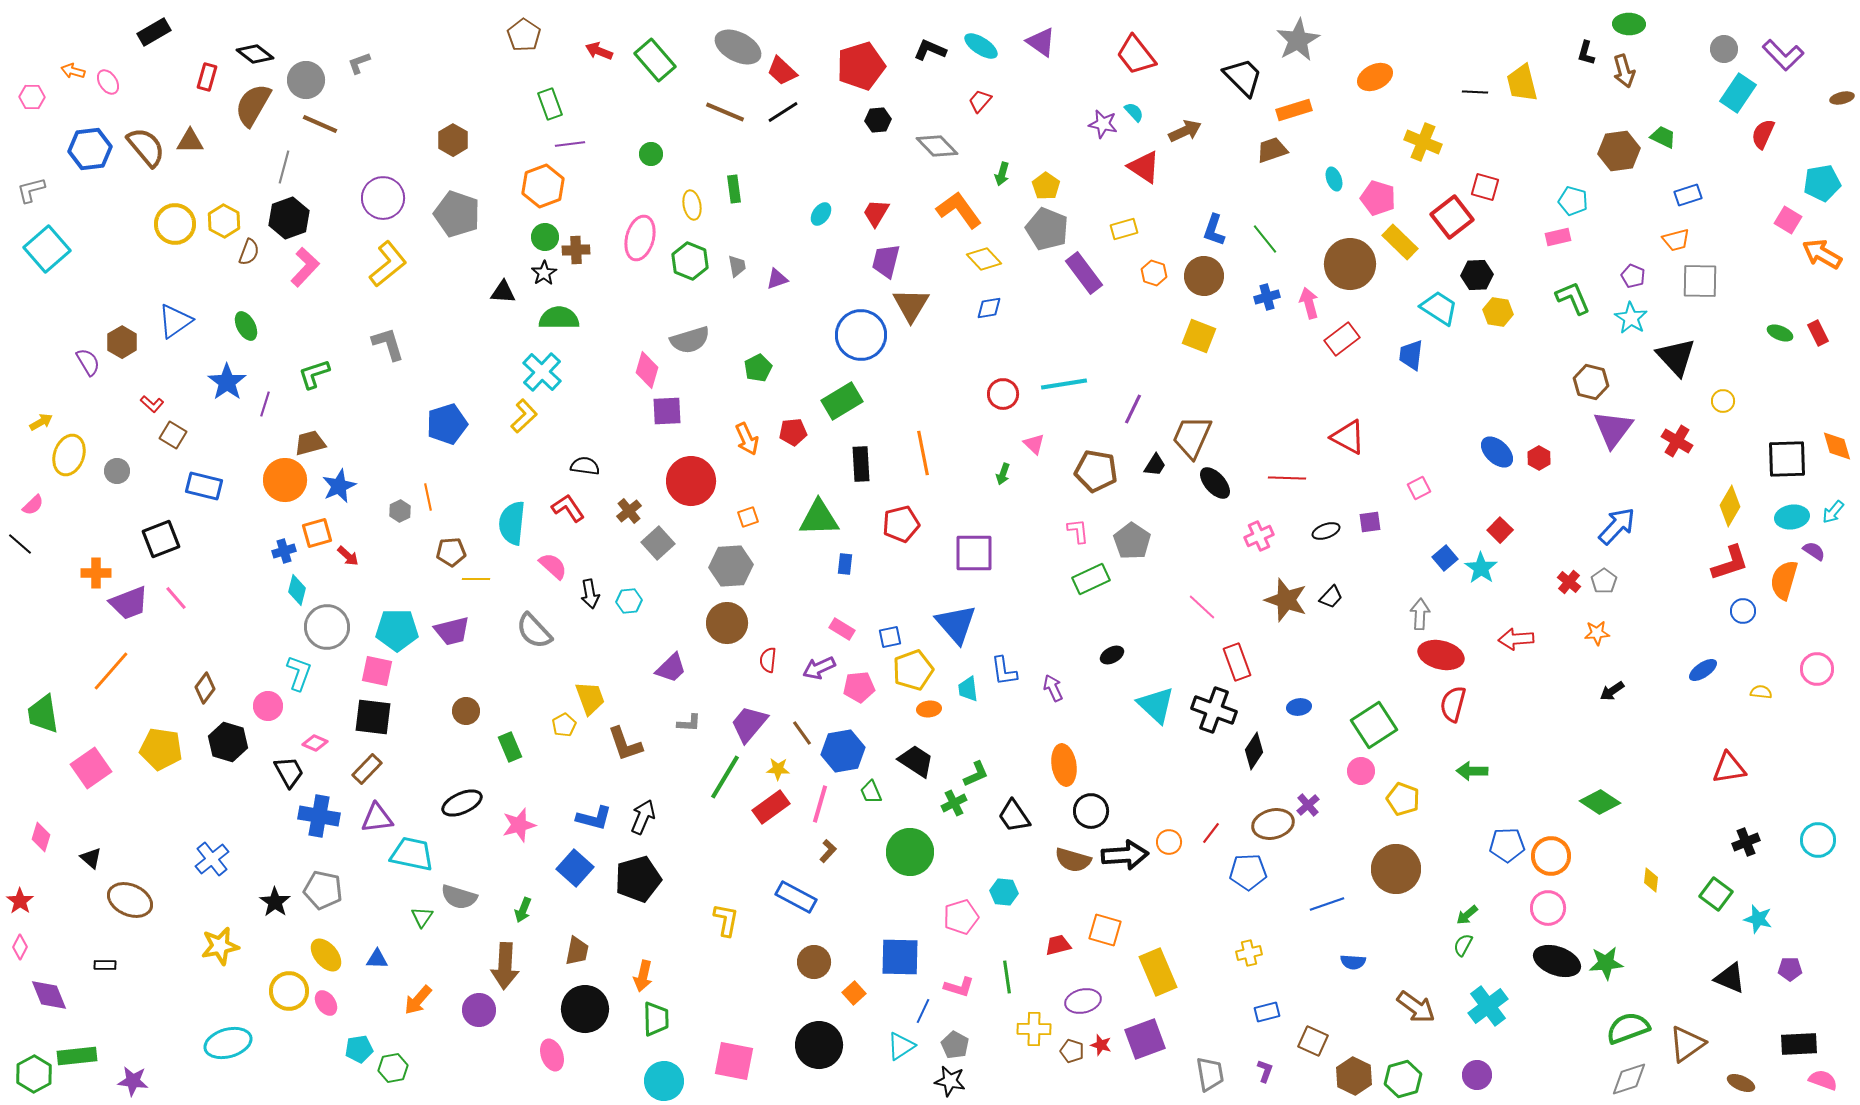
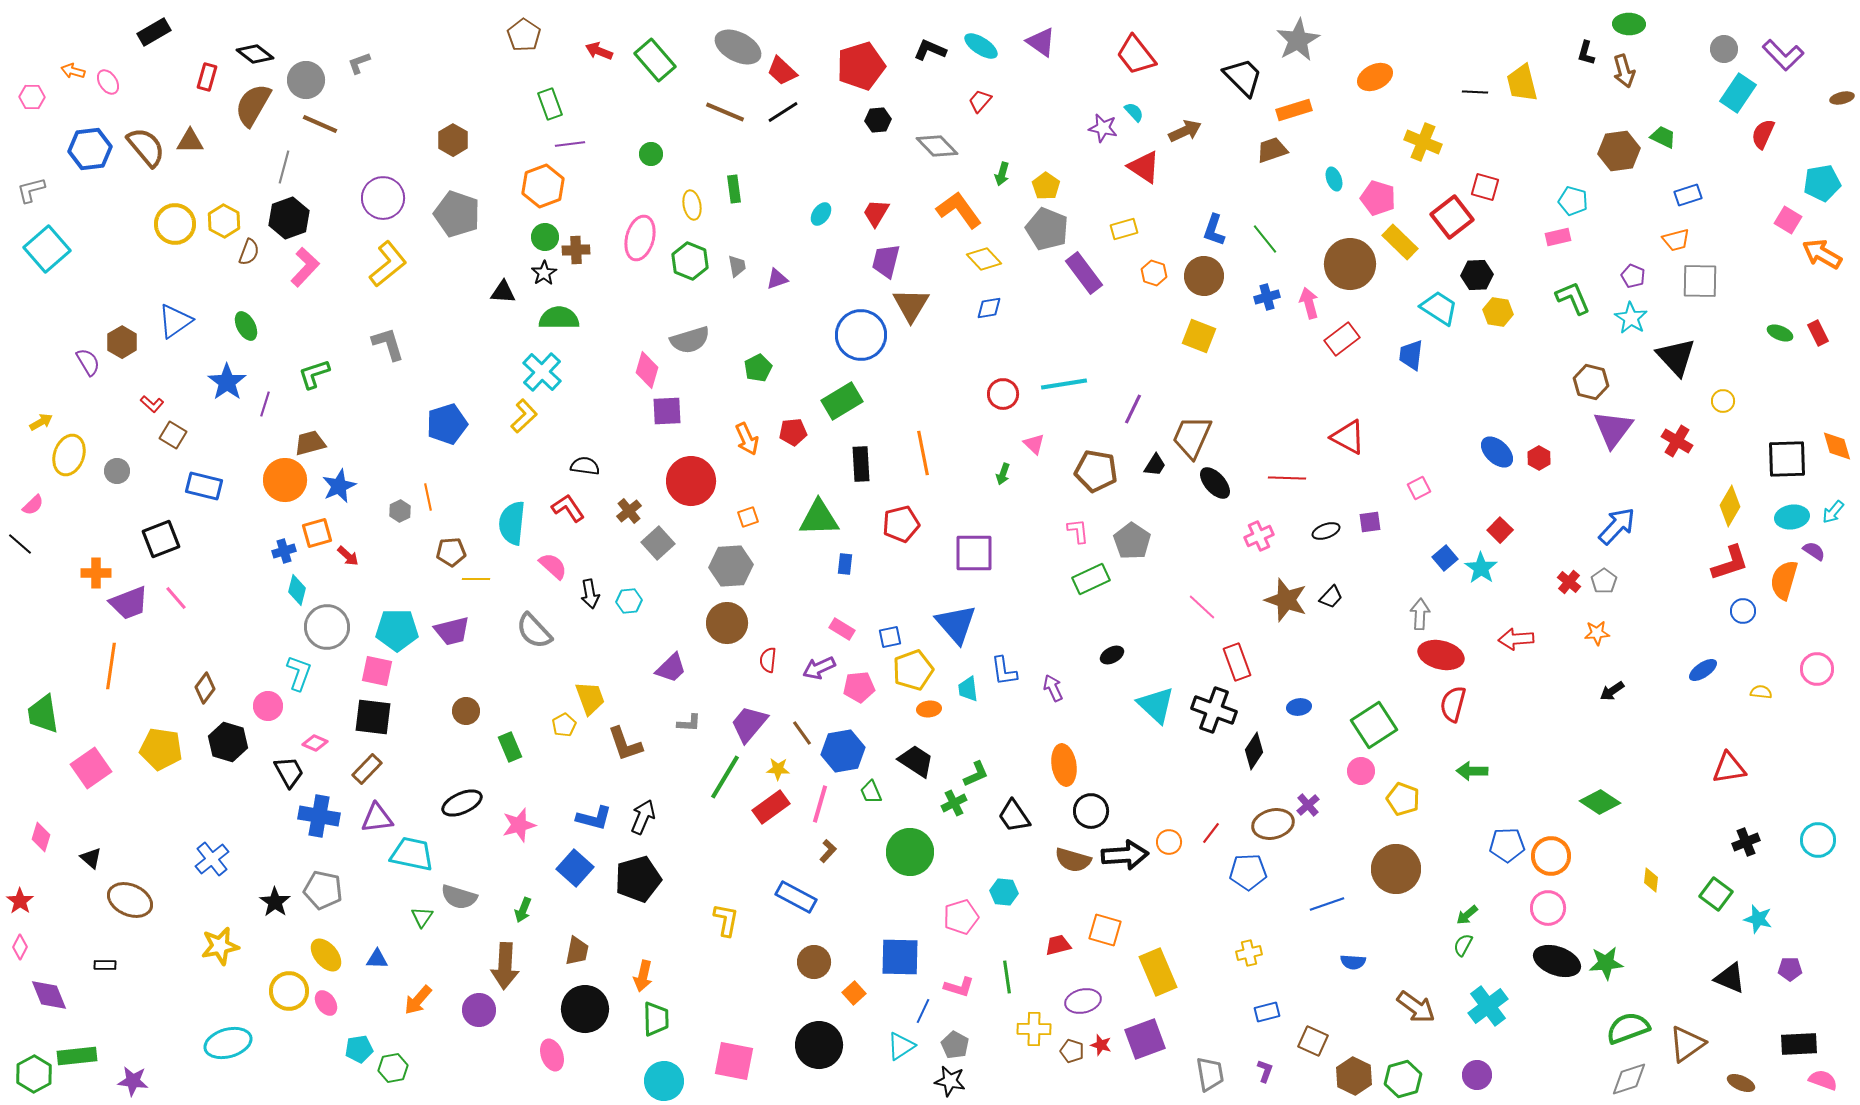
purple star at (1103, 124): moved 4 px down
orange line at (111, 671): moved 5 px up; rotated 33 degrees counterclockwise
